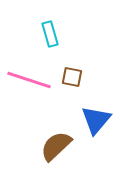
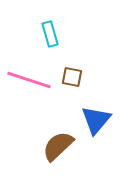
brown semicircle: moved 2 px right
